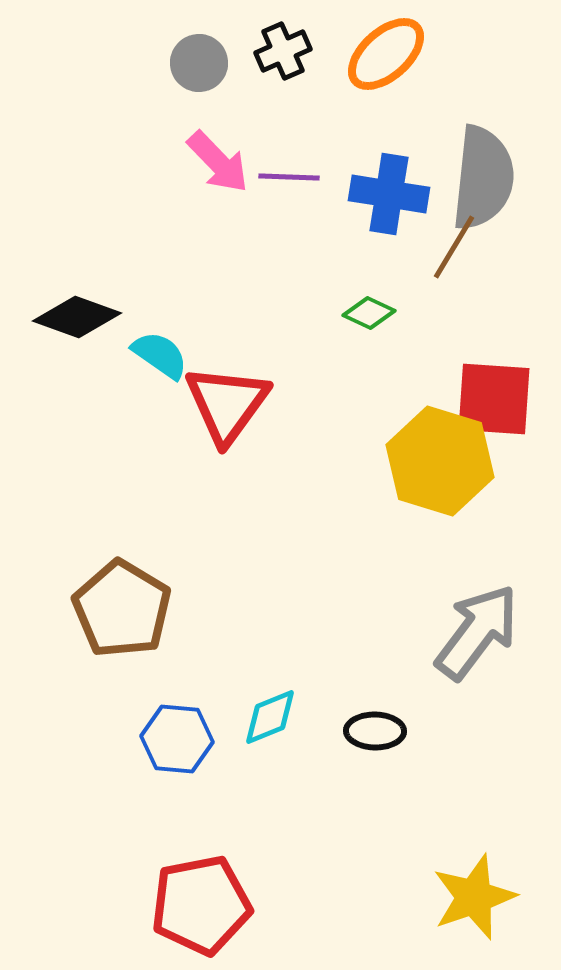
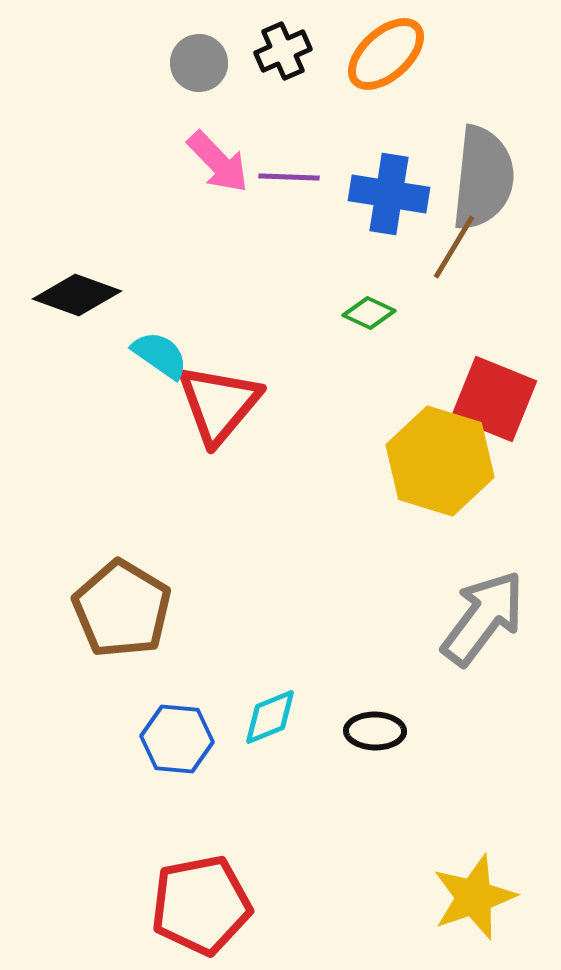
black diamond: moved 22 px up
red square: rotated 18 degrees clockwise
red triangle: moved 8 px left; rotated 4 degrees clockwise
gray arrow: moved 6 px right, 14 px up
